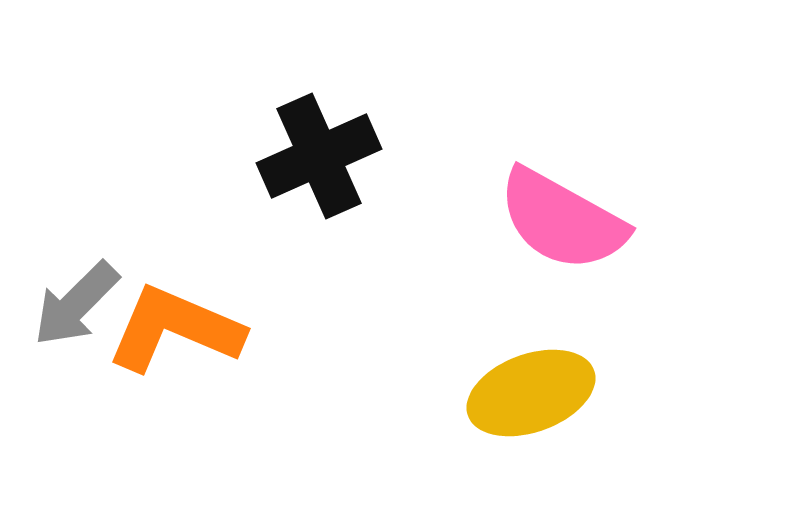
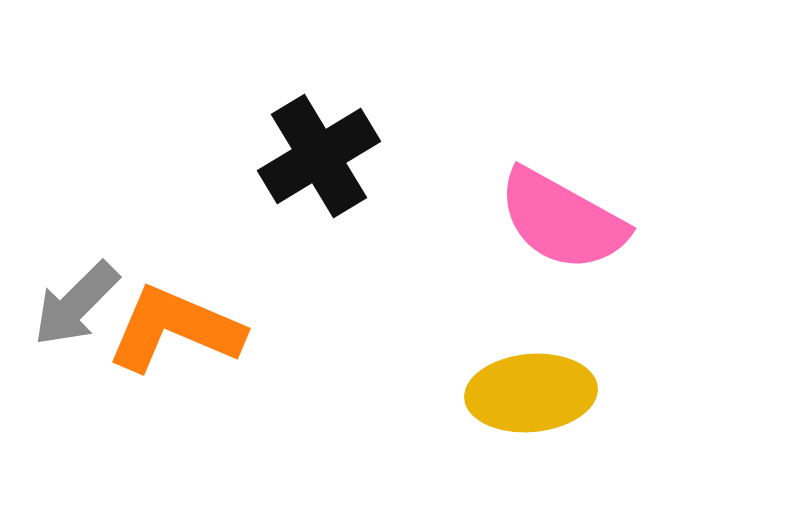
black cross: rotated 7 degrees counterclockwise
yellow ellipse: rotated 15 degrees clockwise
